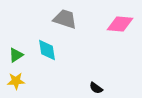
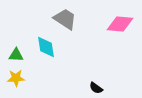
gray trapezoid: rotated 15 degrees clockwise
cyan diamond: moved 1 px left, 3 px up
green triangle: rotated 35 degrees clockwise
yellow star: moved 3 px up
